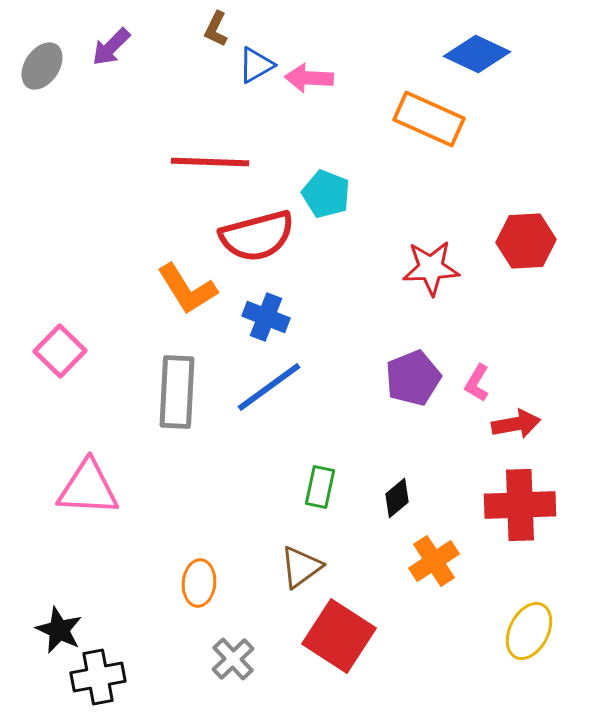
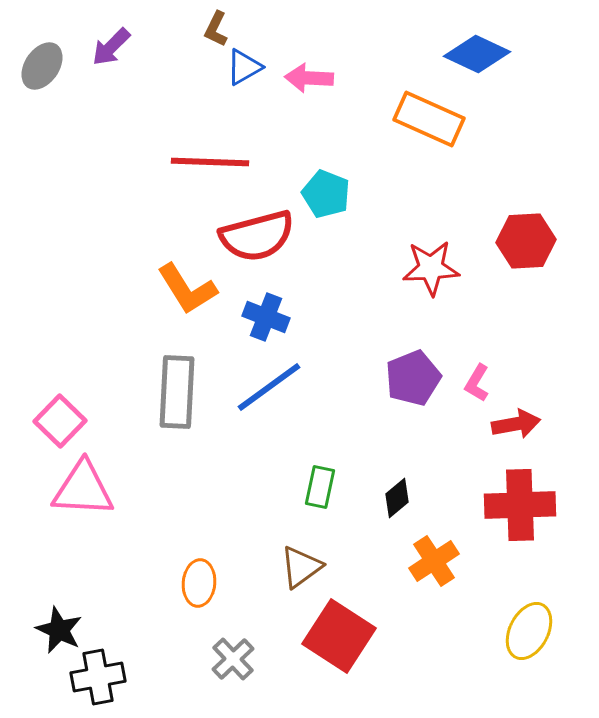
blue triangle: moved 12 px left, 2 px down
pink square: moved 70 px down
pink triangle: moved 5 px left, 1 px down
